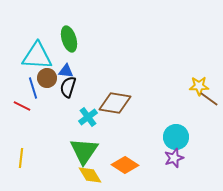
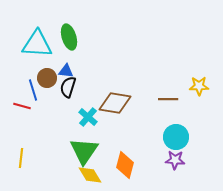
green ellipse: moved 2 px up
cyan triangle: moved 12 px up
blue line: moved 2 px down
brown line: moved 41 px left; rotated 36 degrees counterclockwise
red line: rotated 12 degrees counterclockwise
cyan cross: rotated 12 degrees counterclockwise
purple star: moved 1 px right, 2 px down; rotated 24 degrees clockwise
orange diamond: rotated 72 degrees clockwise
